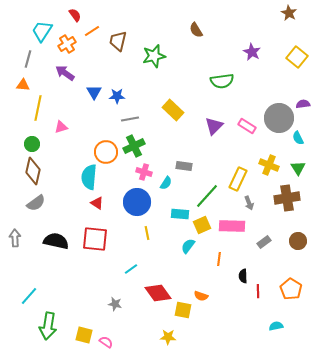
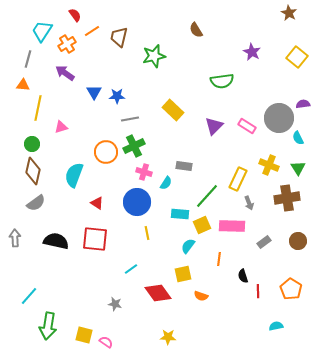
brown trapezoid at (118, 41): moved 1 px right, 4 px up
cyan semicircle at (89, 177): moved 15 px left, 2 px up; rotated 15 degrees clockwise
black semicircle at (243, 276): rotated 16 degrees counterclockwise
yellow square at (183, 310): moved 36 px up; rotated 24 degrees counterclockwise
